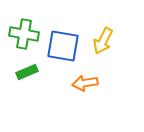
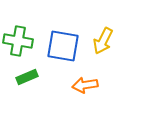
green cross: moved 6 px left, 7 px down
green rectangle: moved 5 px down
orange arrow: moved 2 px down
